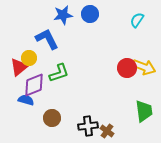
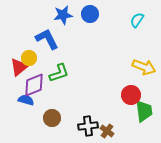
red circle: moved 4 px right, 27 px down
